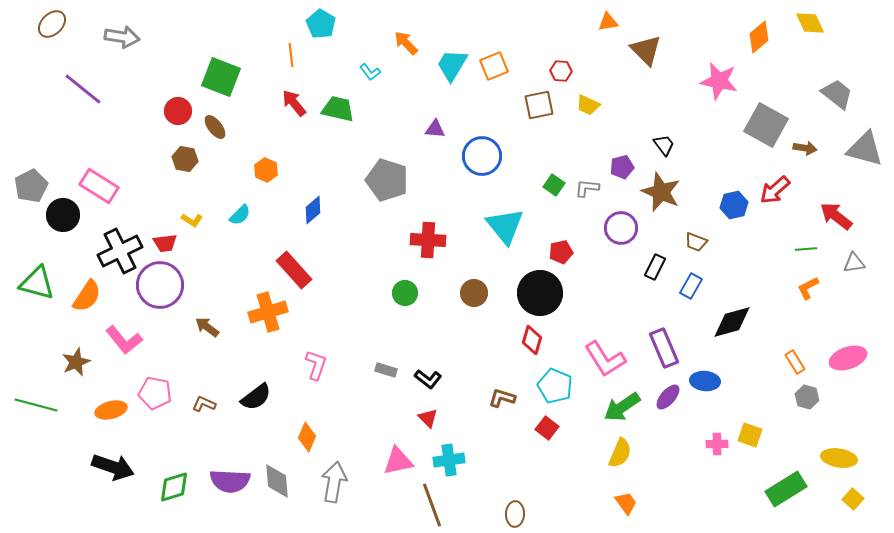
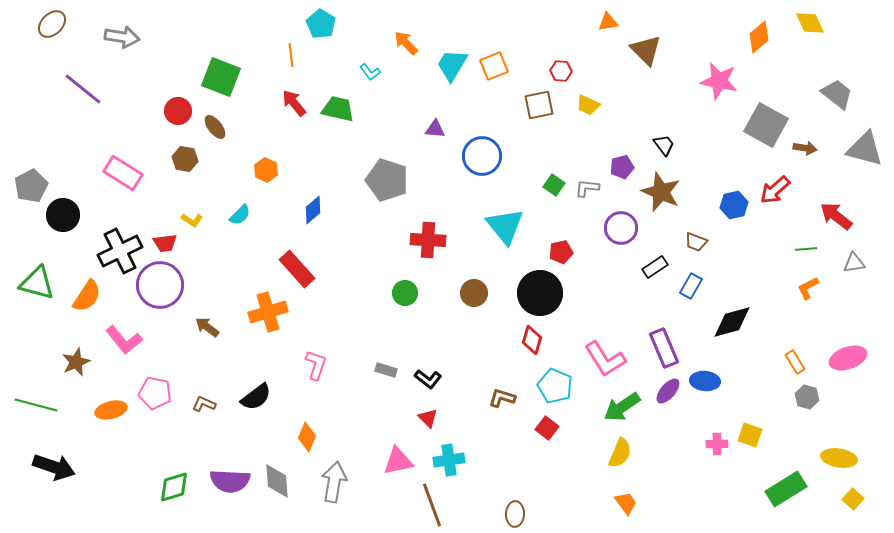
pink rectangle at (99, 186): moved 24 px right, 13 px up
black rectangle at (655, 267): rotated 30 degrees clockwise
red rectangle at (294, 270): moved 3 px right, 1 px up
purple ellipse at (668, 397): moved 6 px up
black arrow at (113, 467): moved 59 px left
